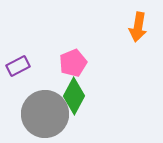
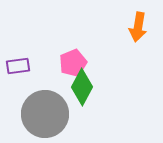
purple rectangle: rotated 20 degrees clockwise
green diamond: moved 8 px right, 9 px up
